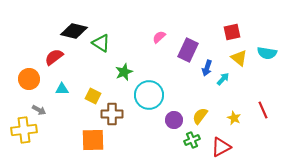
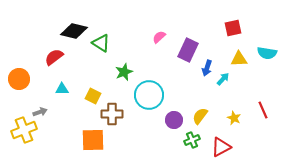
red square: moved 1 px right, 4 px up
yellow triangle: moved 1 px down; rotated 42 degrees counterclockwise
orange circle: moved 10 px left
gray arrow: moved 1 px right, 2 px down; rotated 48 degrees counterclockwise
yellow cross: rotated 15 degrees counterclockwise
